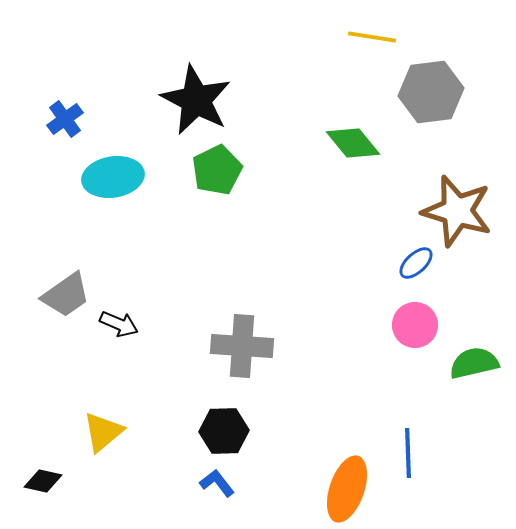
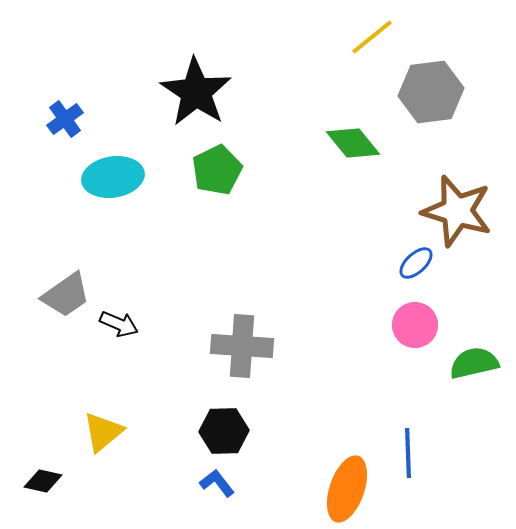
yellow line: rotated 48 degrees counterclockwise
black star: moved 8 px up; rotated 6 degrees clockwise
